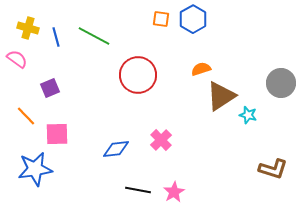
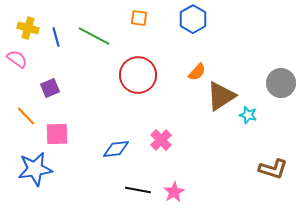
orange square: moved 22 px left, 1 px up
orange semicircle: moved 4 px left, 3 px down; rotated 150 degrees clockwise
